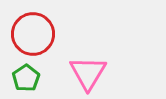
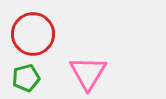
green pentagon: rotated 20 degrees clockwise
